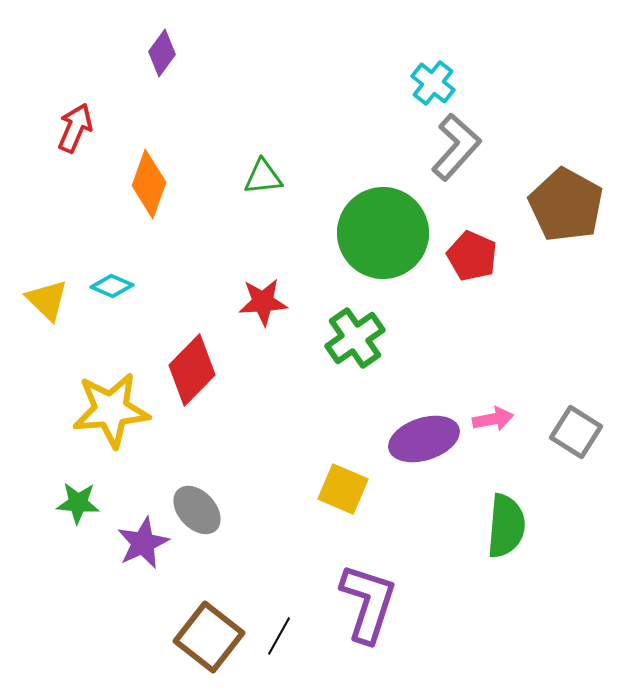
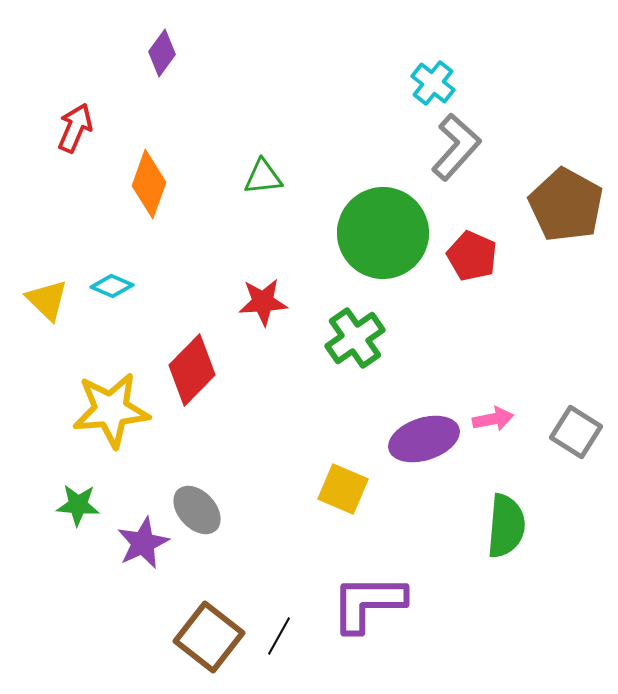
green star: moved 2 px down
purple L-shape: rotated 108 degrees counterclockwise
